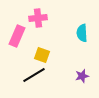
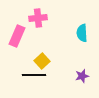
yellow square: moved 6 px down; rotated 28 degrees clockwise
black line: rotated 30 degrees clockwise
